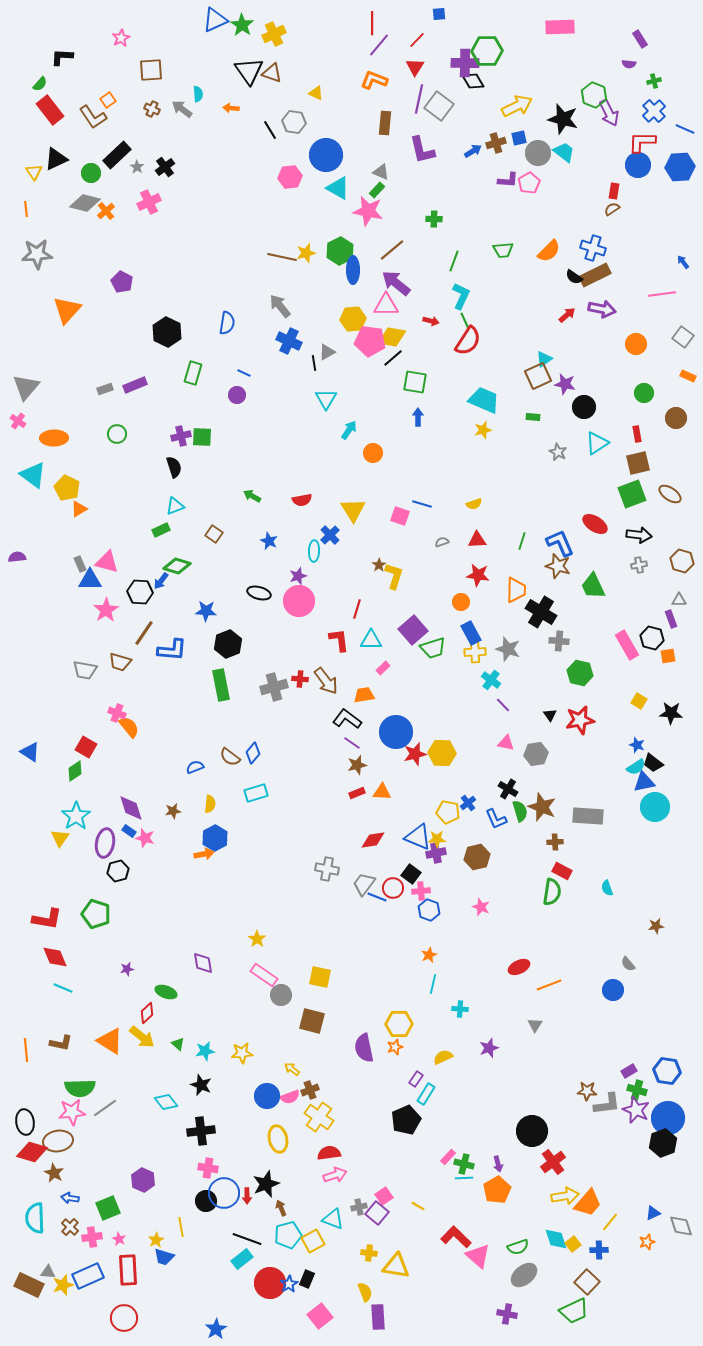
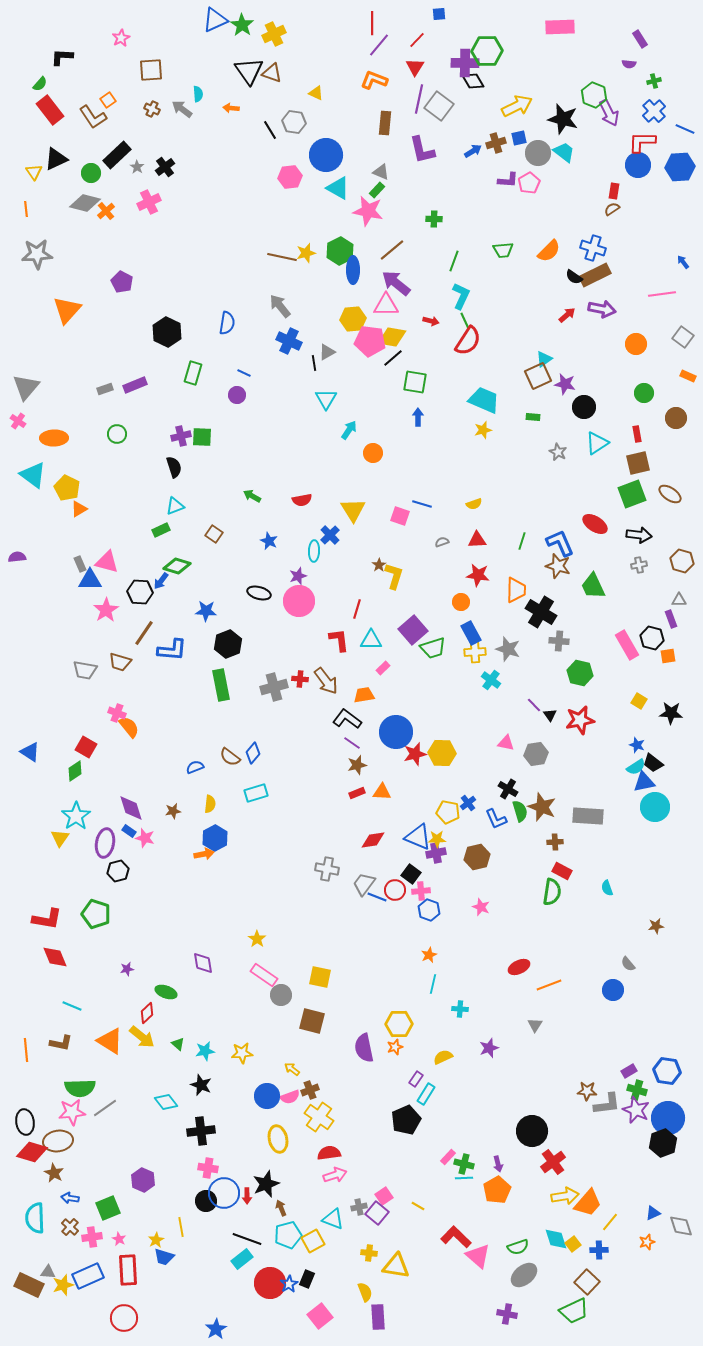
purple line at (503, 705): moved 31 px right
red circle at (393, 888): moved 2 px right, 2 px down
cyan line at (63, 988): moved 9 px right, 18 px down
